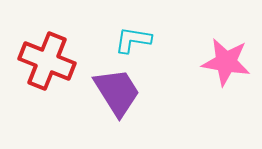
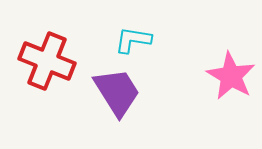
pink star: moved 5 px right, 14 px down; rotated 21 degrees clockwise
